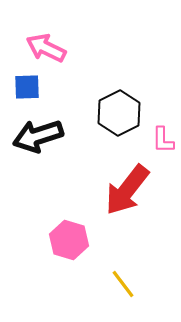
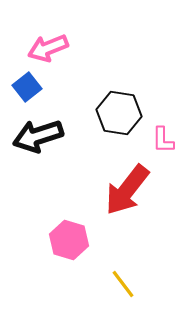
pink arrow: moved 2 px right; rotated 48 degrees counterclockwise
blue square: rotated 36 degrees counterclockwise
black hexagon: rotated 24 degrees counterclockwise
